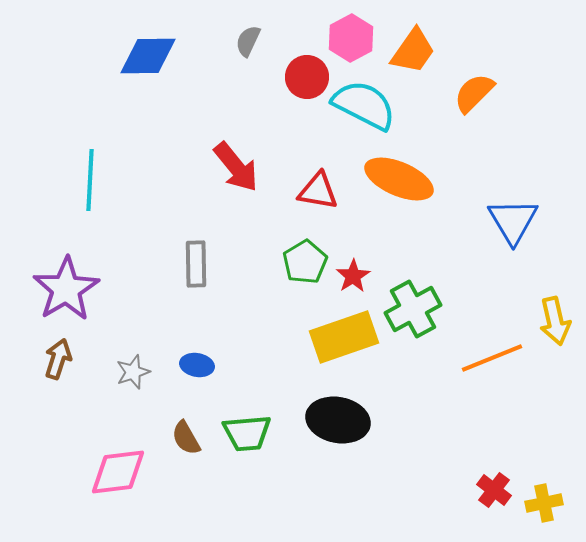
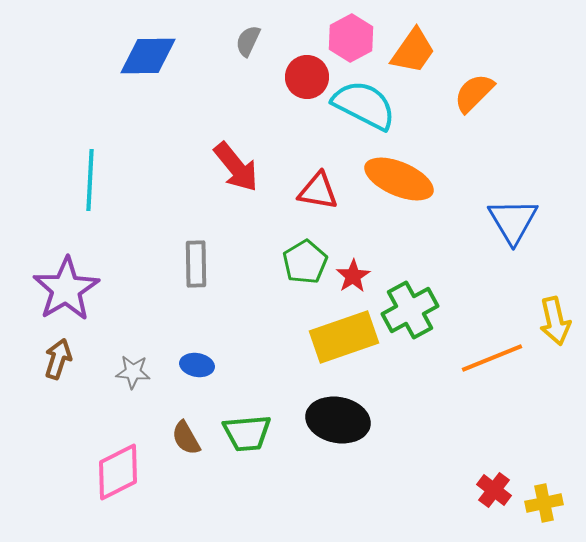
green cross: moved 3 px left, 1 px down
gray star: rotated 24 degrees clockwise
pink diamond: rotated 20 degrees counterclockwise
